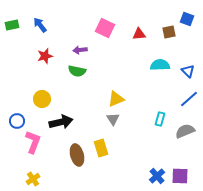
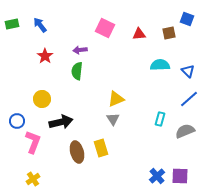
green rectangle: moved 1 px up
brown square: moved 1 px down
red star: rotated 21 degrees counterclockwise
green semicircle: rotated 84 degrees clockwise
brown ellipse: moved 3 px up
